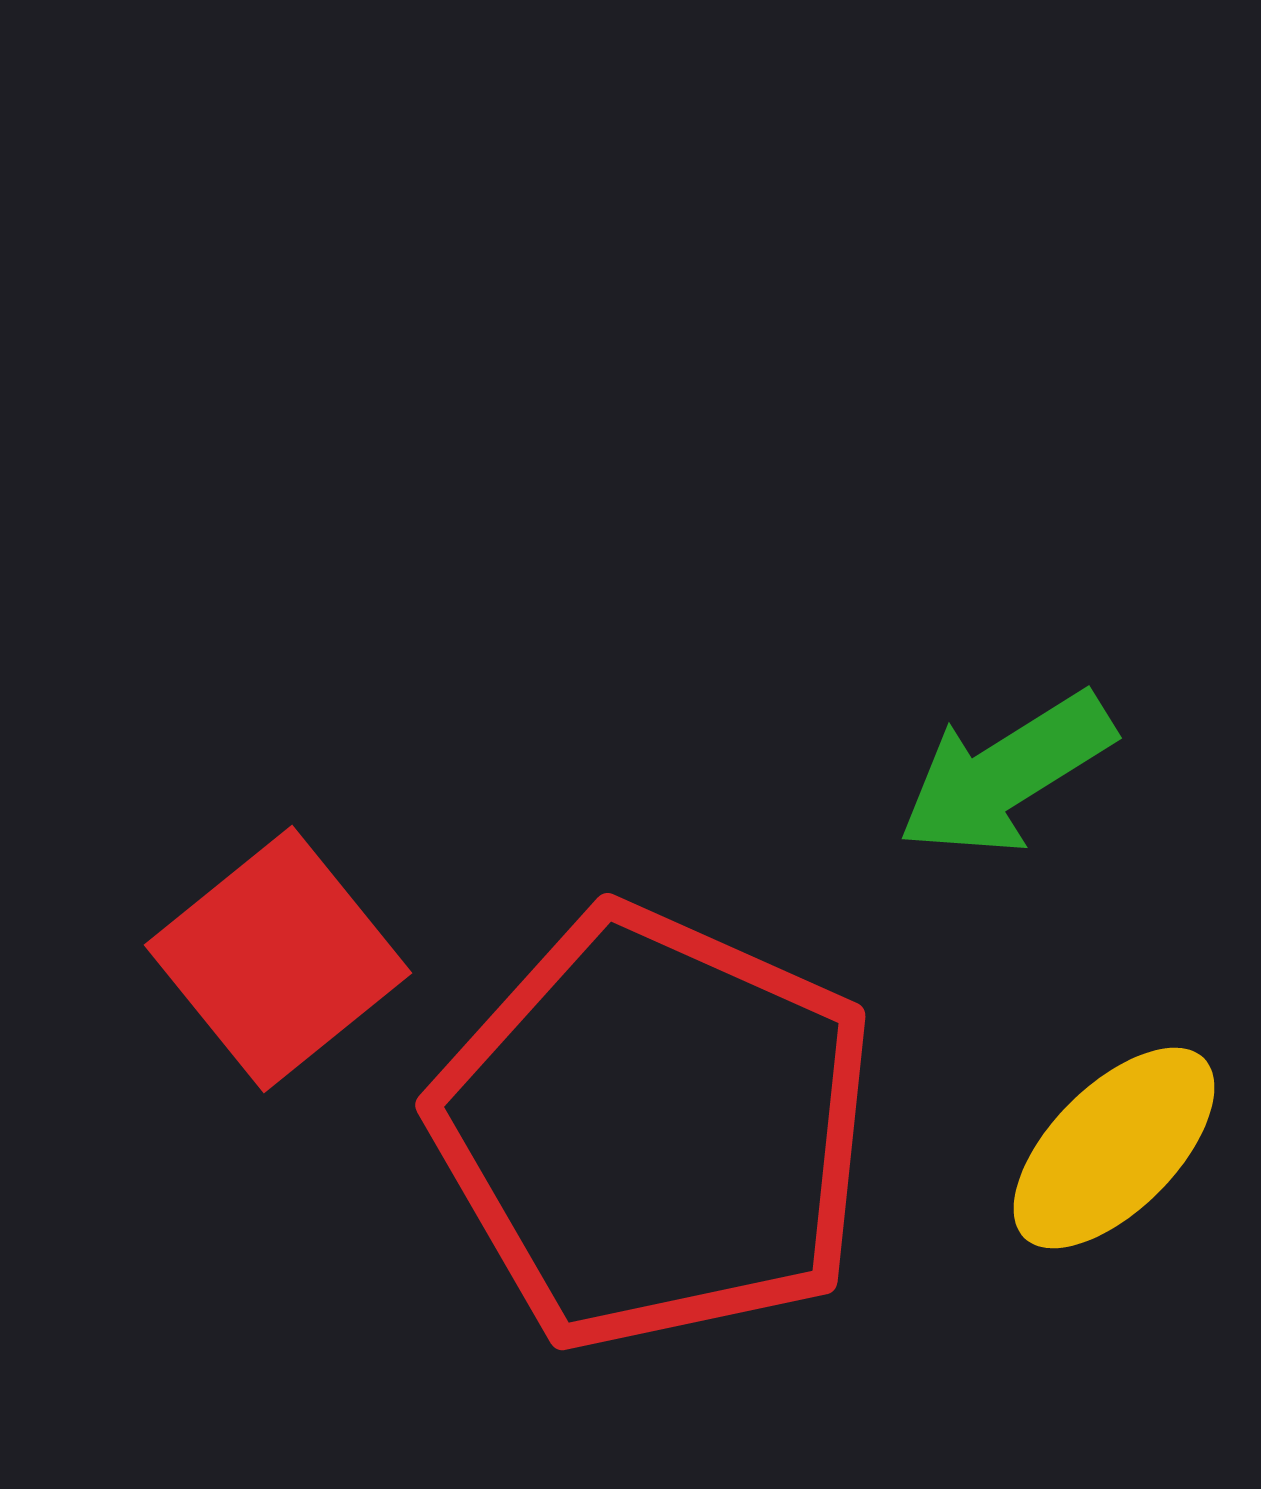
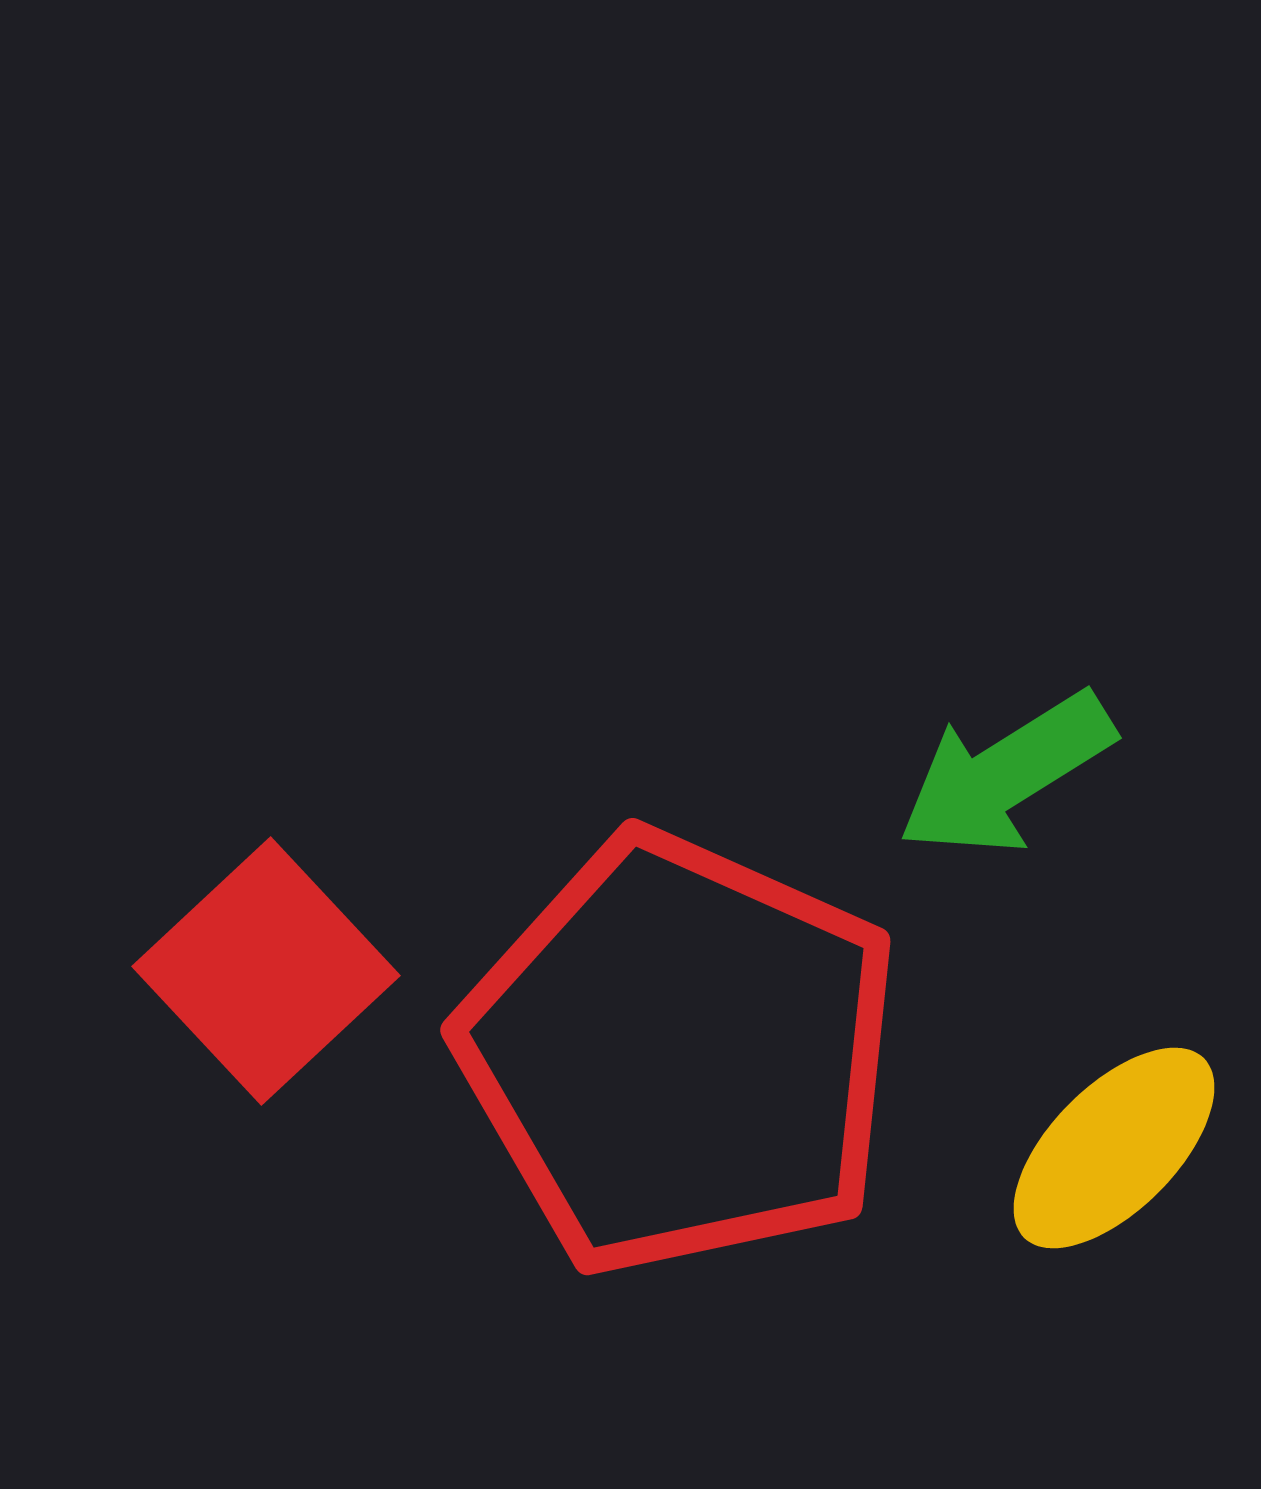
red square: moved 12 px left, 12 px down; rotated 4 degrees counterclockwise
red pentagon: moved 25 px right, 75 px up
